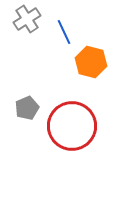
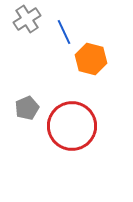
orange hexagon: moved 3 px up
